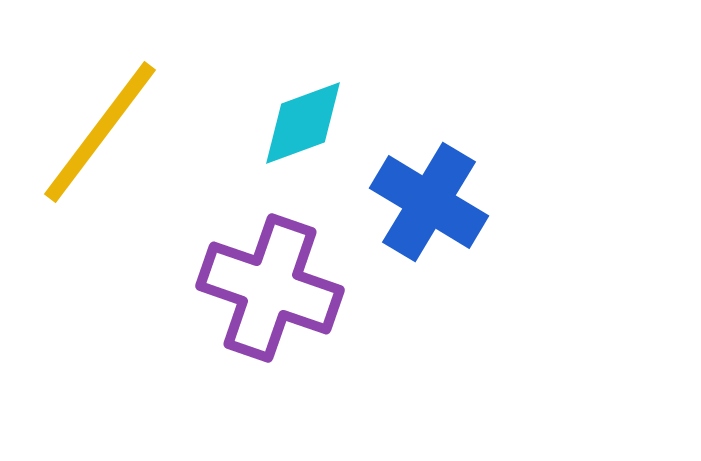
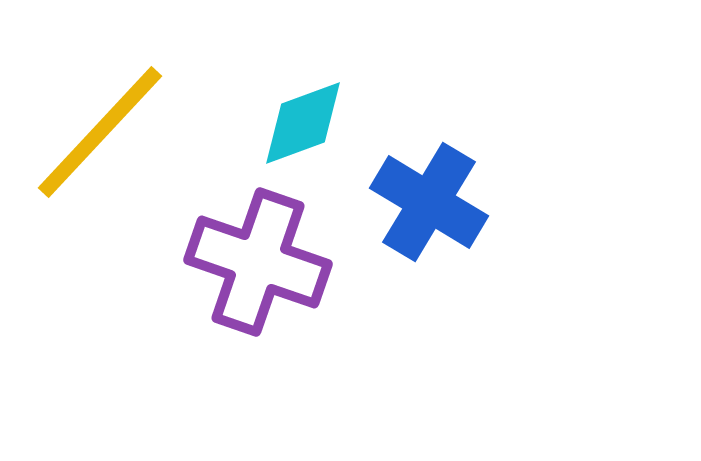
yellow line: rotated 6 degrees clockwise
purple cross: moved 12 px left, 26 px up
